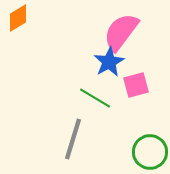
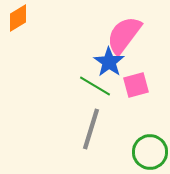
pink semicircle: moved 3 px right, 3 px down
blue star: rotated 8 degrees counterclockwise
green line: moved 12 px up
gray line: moved 18 px right, 10 px up
